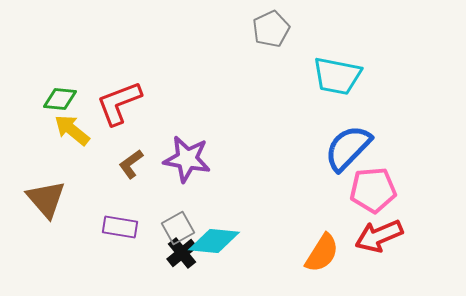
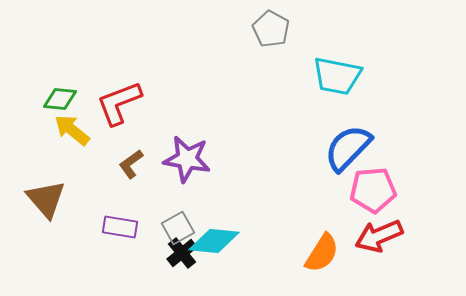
gray pentagon: rotated 18 degrees counterclockwise
